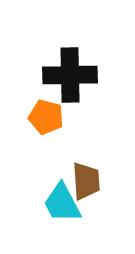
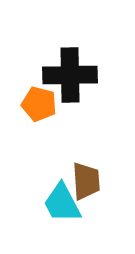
orange pentagon: moved 7 px left, 13 px up
